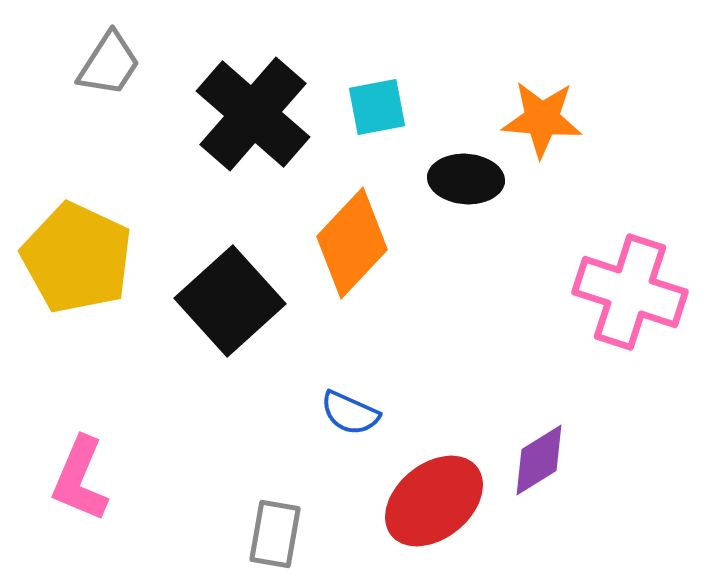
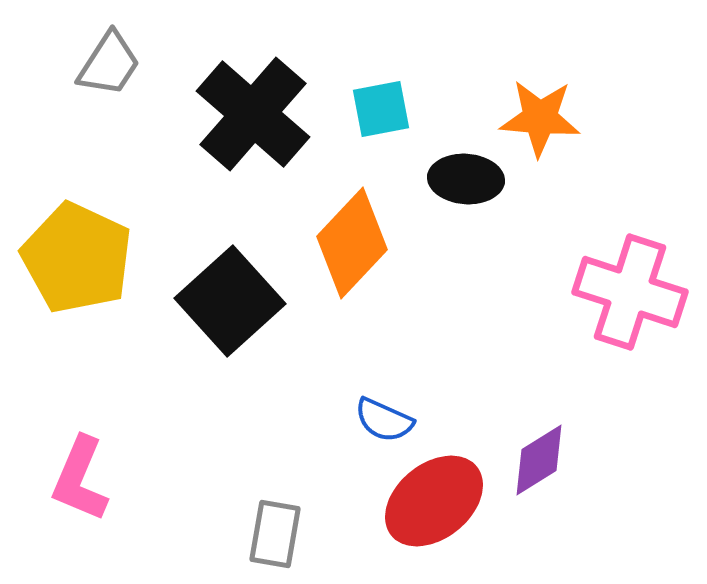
cyan square: moved 4 px right, 2 px down
orange star: moved 2 px left, 1 px up
blue semicircle: moved 34 px right, 7 px down
